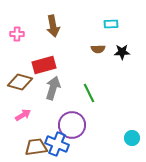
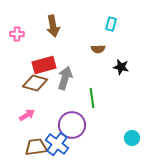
cyan rectangle: rotated 72 degrees counterclockwise
black star: moved 1 px left, 15 px down; rotated 14 degrees clockwise
brown diamond: moved 15 px right, 1 px down
gray arrow: moved 12 px right, 10 px up
green line: moved 3 px right, 5 px down; rotated 18 degrees clockwise
pink arrow: moved 4 px right
blue cross: rotated 15 degrees clockwise
